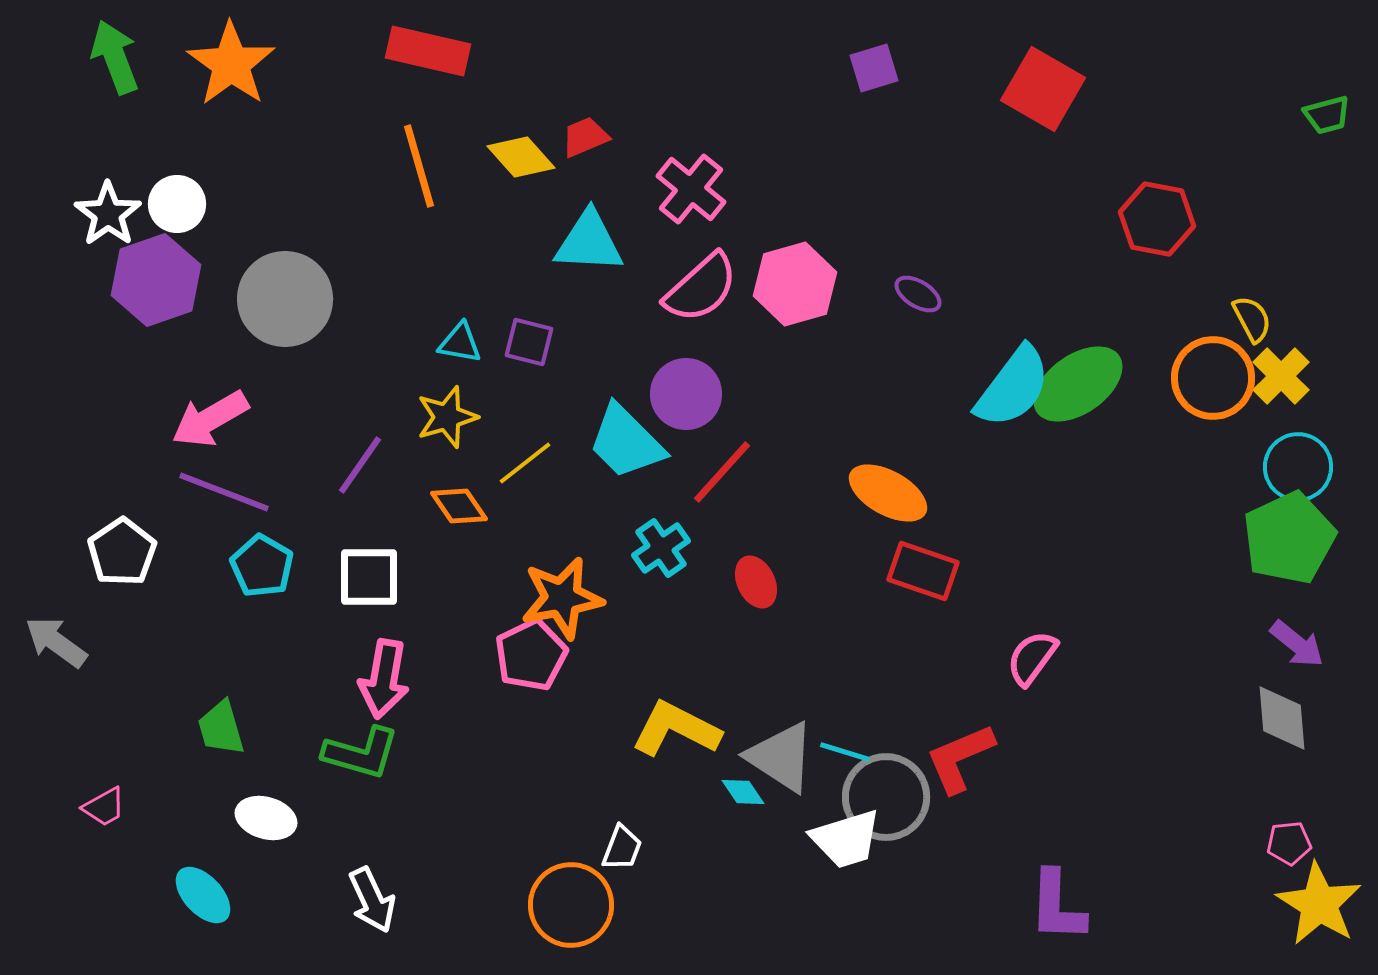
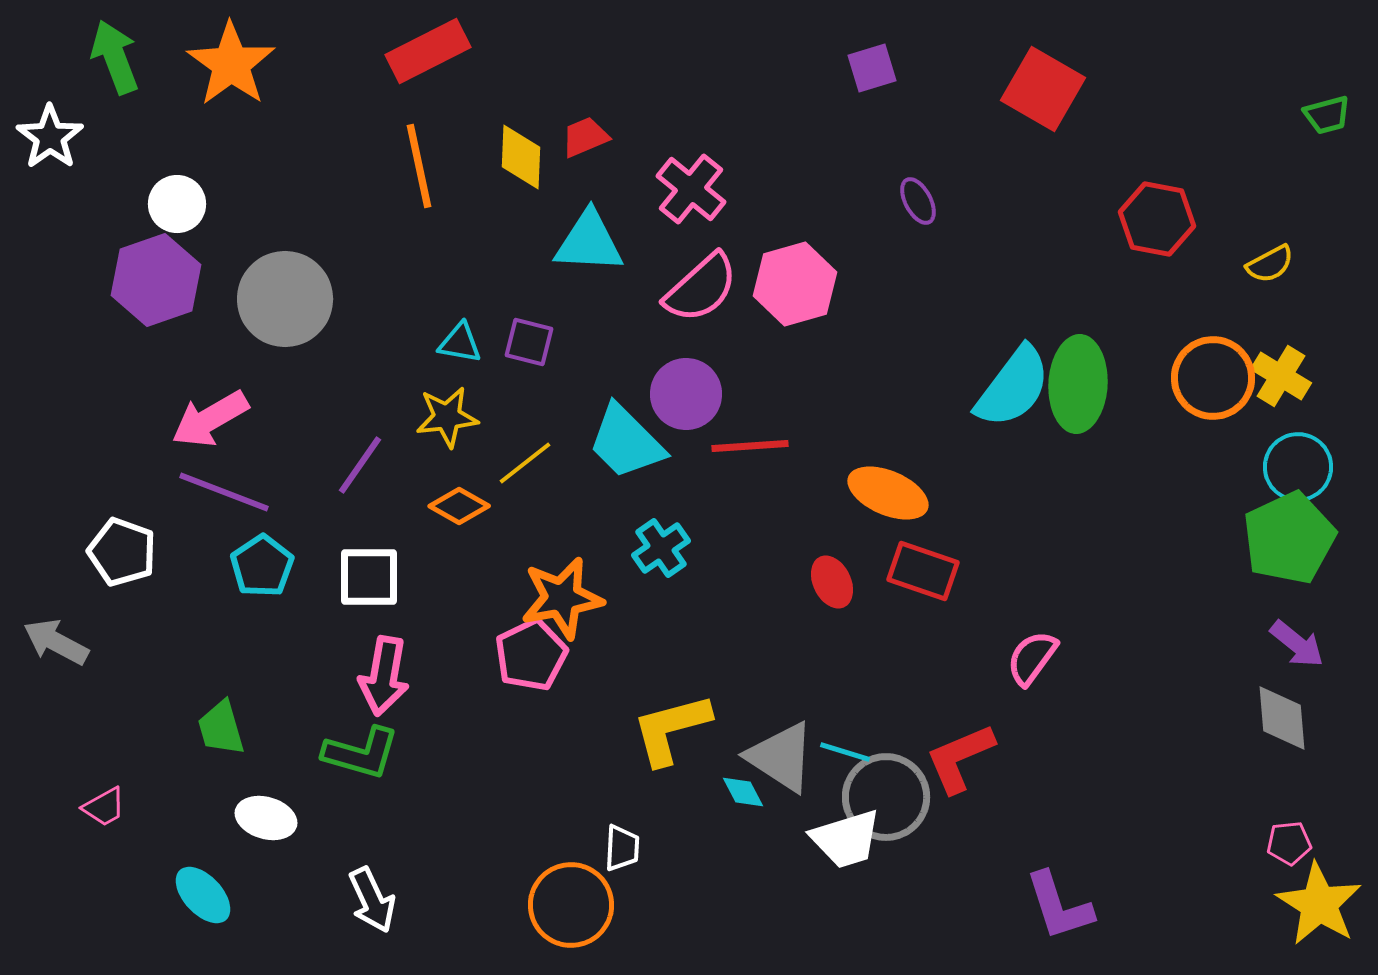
red rectangle at (428, 51): rotated 40 degrees counterclockwise
purple square at (874, 68): moved 2 px left
yellow diamond at (521, 157): rotated 44 degrees clockwise
orange line at (419, 166): rotated 4 degrees clockwise
white star at (108, 214): moved 58 px left, 77 px up
purple ellipse at (918, 294): moved 93 px up; rotated 30 degrees clockwise
yellow semicircle at (1252, 319): moved 18 px right, 55 px up; rotated 90 degrees clockwise
yellow cross at (1281, 376): rotated 14 degrees counterclockwise
green ellipse at (1078, 384): rotated 52 degrees counterclockwise
yellow star at (447, 417): rotated 10 degrees clockwise
red line at (722, 472): moved 28 px right, 26 px up; rotated 44 degrees clockwise
orange ellipse at (888, 493): rotated 6 degrees counterclockwise
orange diamond at (459, 506): rotated 26 degrees counterclockwise
white pentagon at (122, 552): rotated 18 degrees counterclockwise
cyan pentagon at (262, 566): rotated 8 degrees clockwise
red ellipse at (756, 582): moved 76 px right
gray arrow at (56, 642): rotated 8 degrees counterclockwise
pink arrow at (384, 679): moved 3 px up
yellow L-shape at (676, 729): moved 5 px left; rotated 42 degrees counterclockwise
cyan diamond at (743, 792): rotated 6 degrees clockwise
white trapezoid at (622, 848): rotated 18 degrees counterclockwise
purple L-shape at (1057, 906): moved 2 px right; rotated 20 degrees counterclockwise
